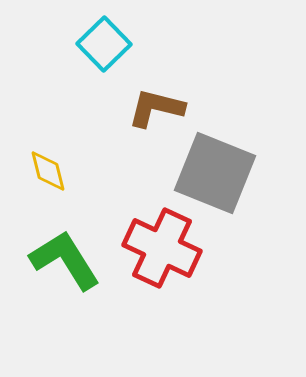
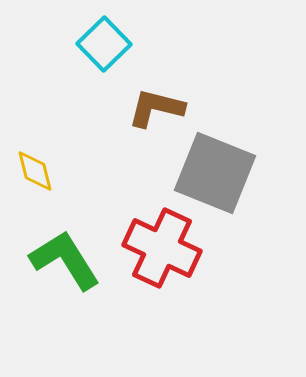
yellow diamond: moved 13 px left
